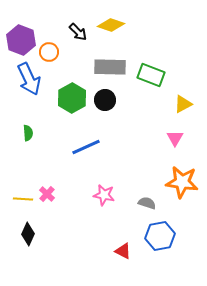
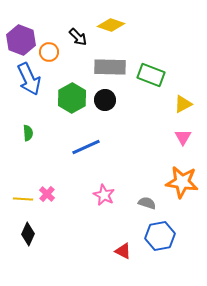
black arrow: moved 5 px down
pink triangle: moved 8 px right, 1 px up
pink star: rotated 15 degrees clockwise
